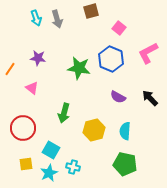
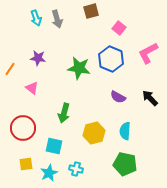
yellow hexagon: moved 3 px down
cyan square: moved 3 px right, 4 px up; rotated 18 degrees counterclockwise
cyan cross: moved 3 px right, 2 px down
